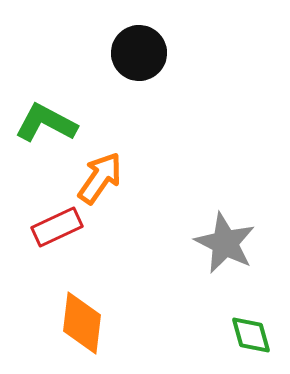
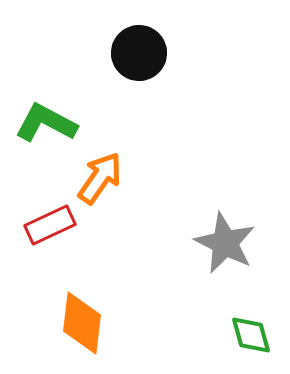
red rectangle: moved 7 px left, 2 px up
